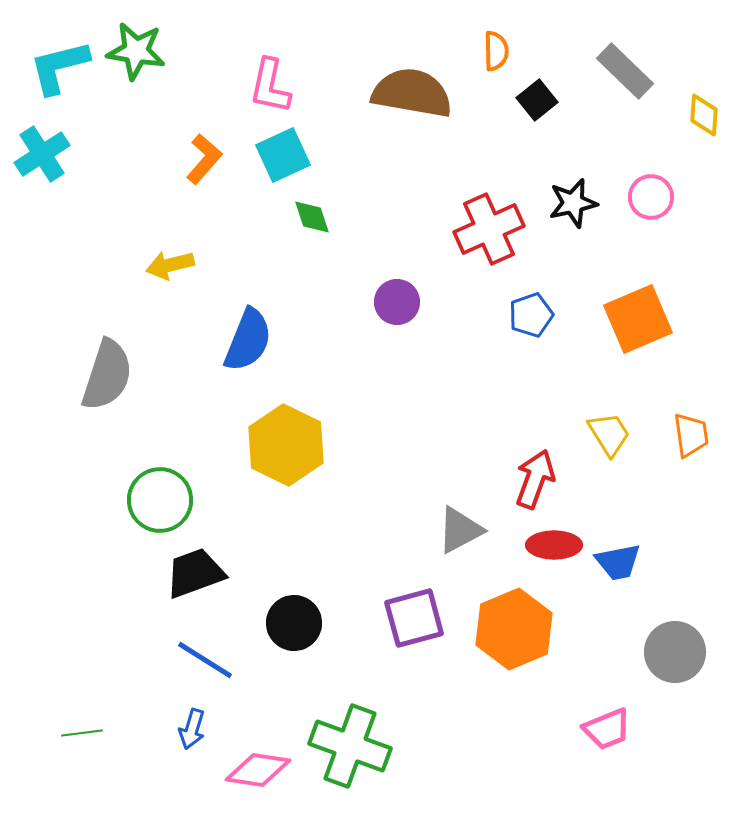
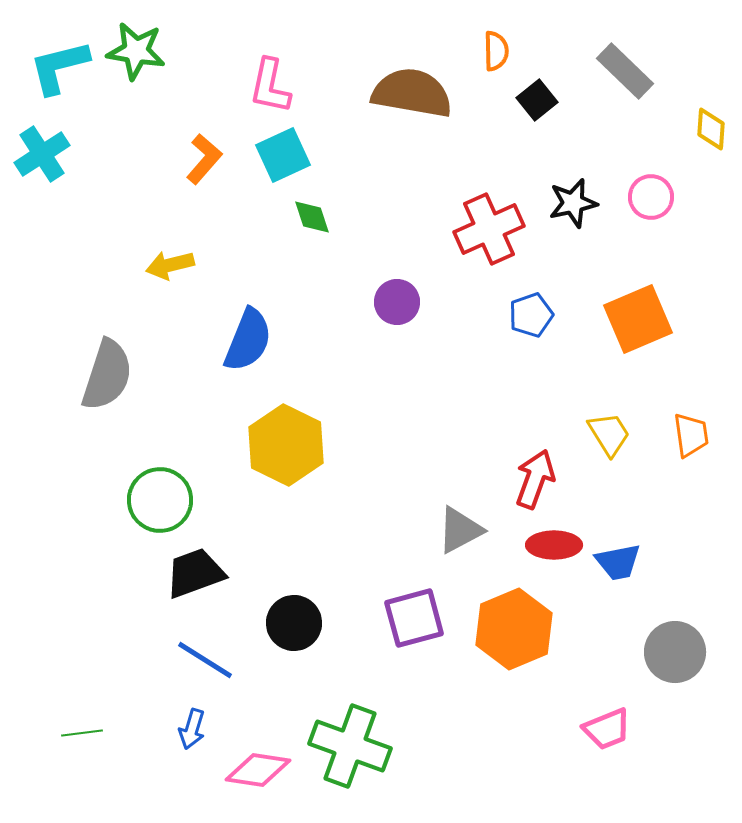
yellow diamond: moved 7 px right, 14 px down
